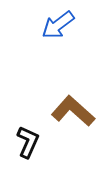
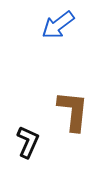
brown L-shape: rotated 54 degrees clockwise
